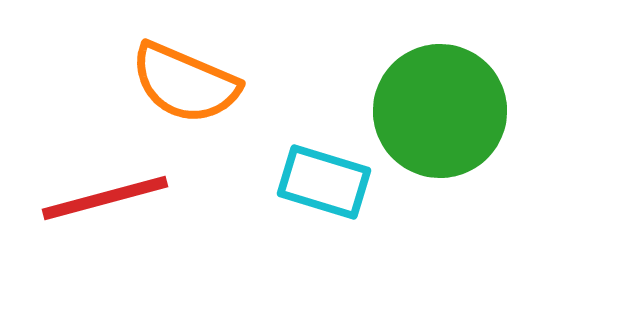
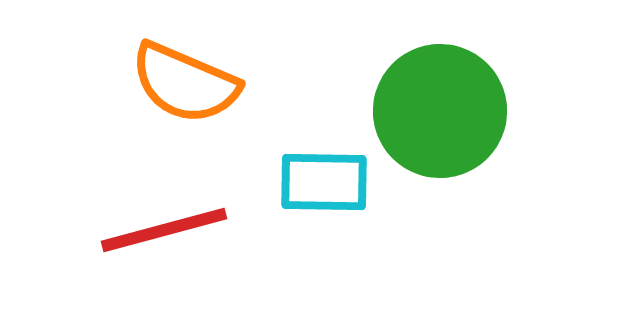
cyan rectangle: rotated 16 degrees counterclockwise
red line: moved 59 px right, 32 px down
